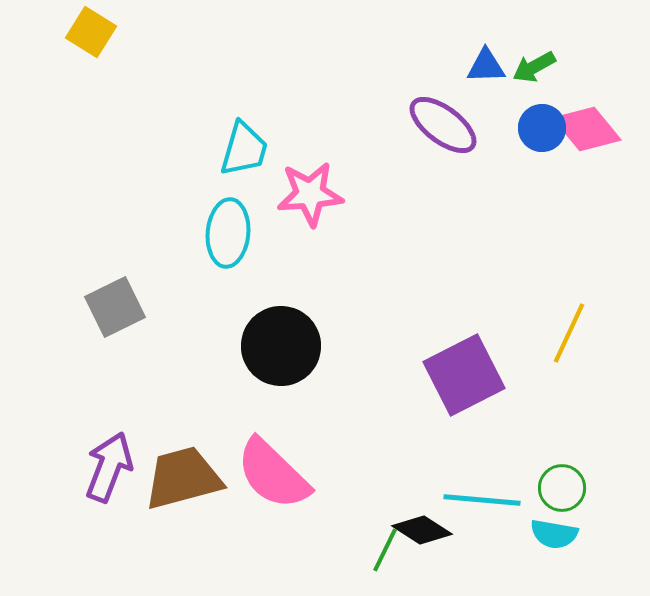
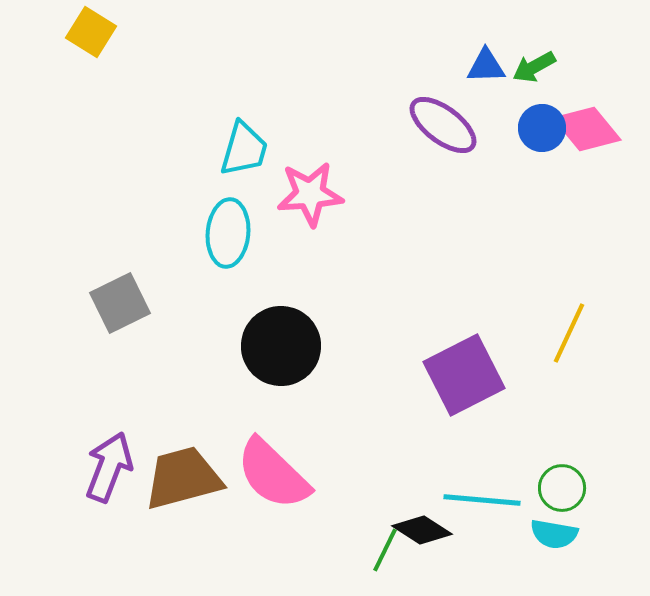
gray square: moved 5 px right, 4 px up
